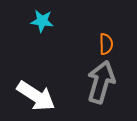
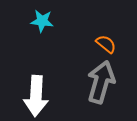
orange semicircle: rotated 50 degrees counterclockwise
white arrow: rotated 60 degrees clockwise
